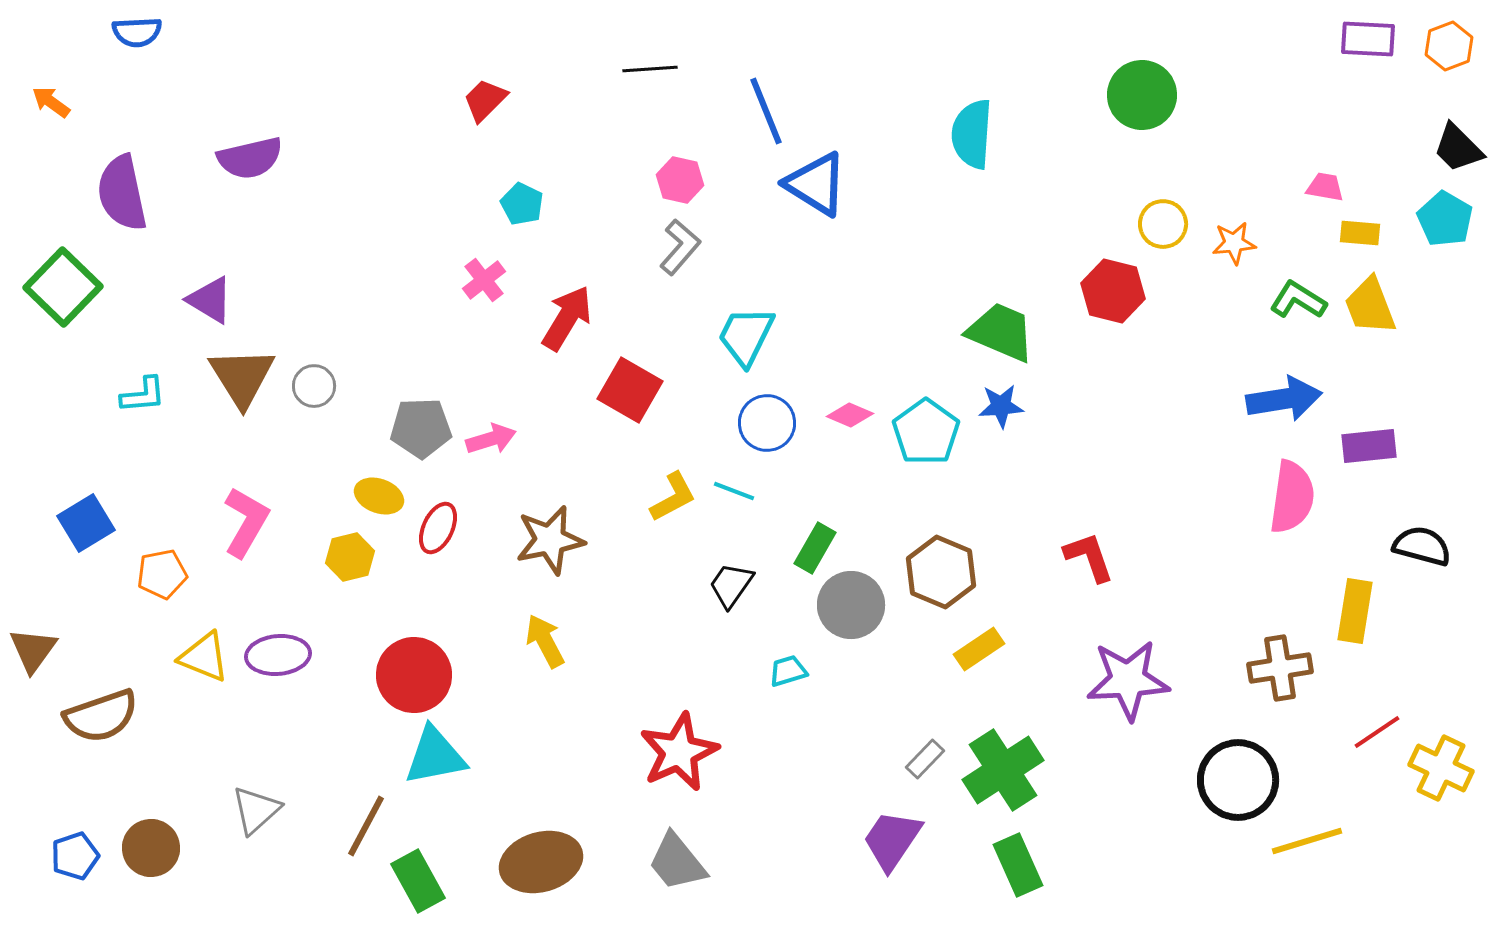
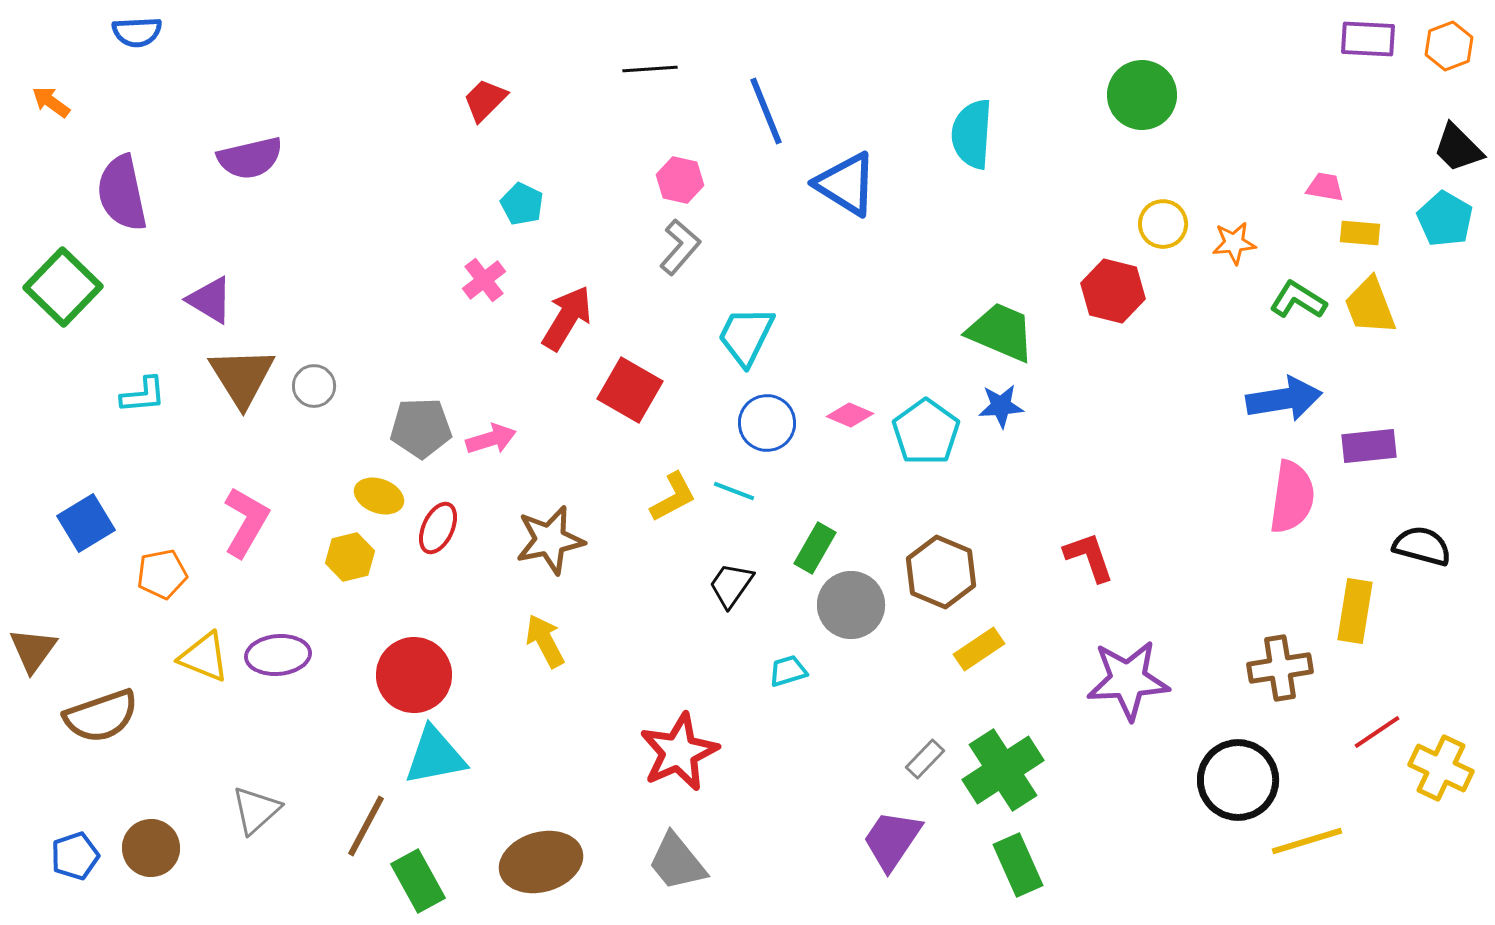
blue triangle at (816, 184): moved 30 px right
